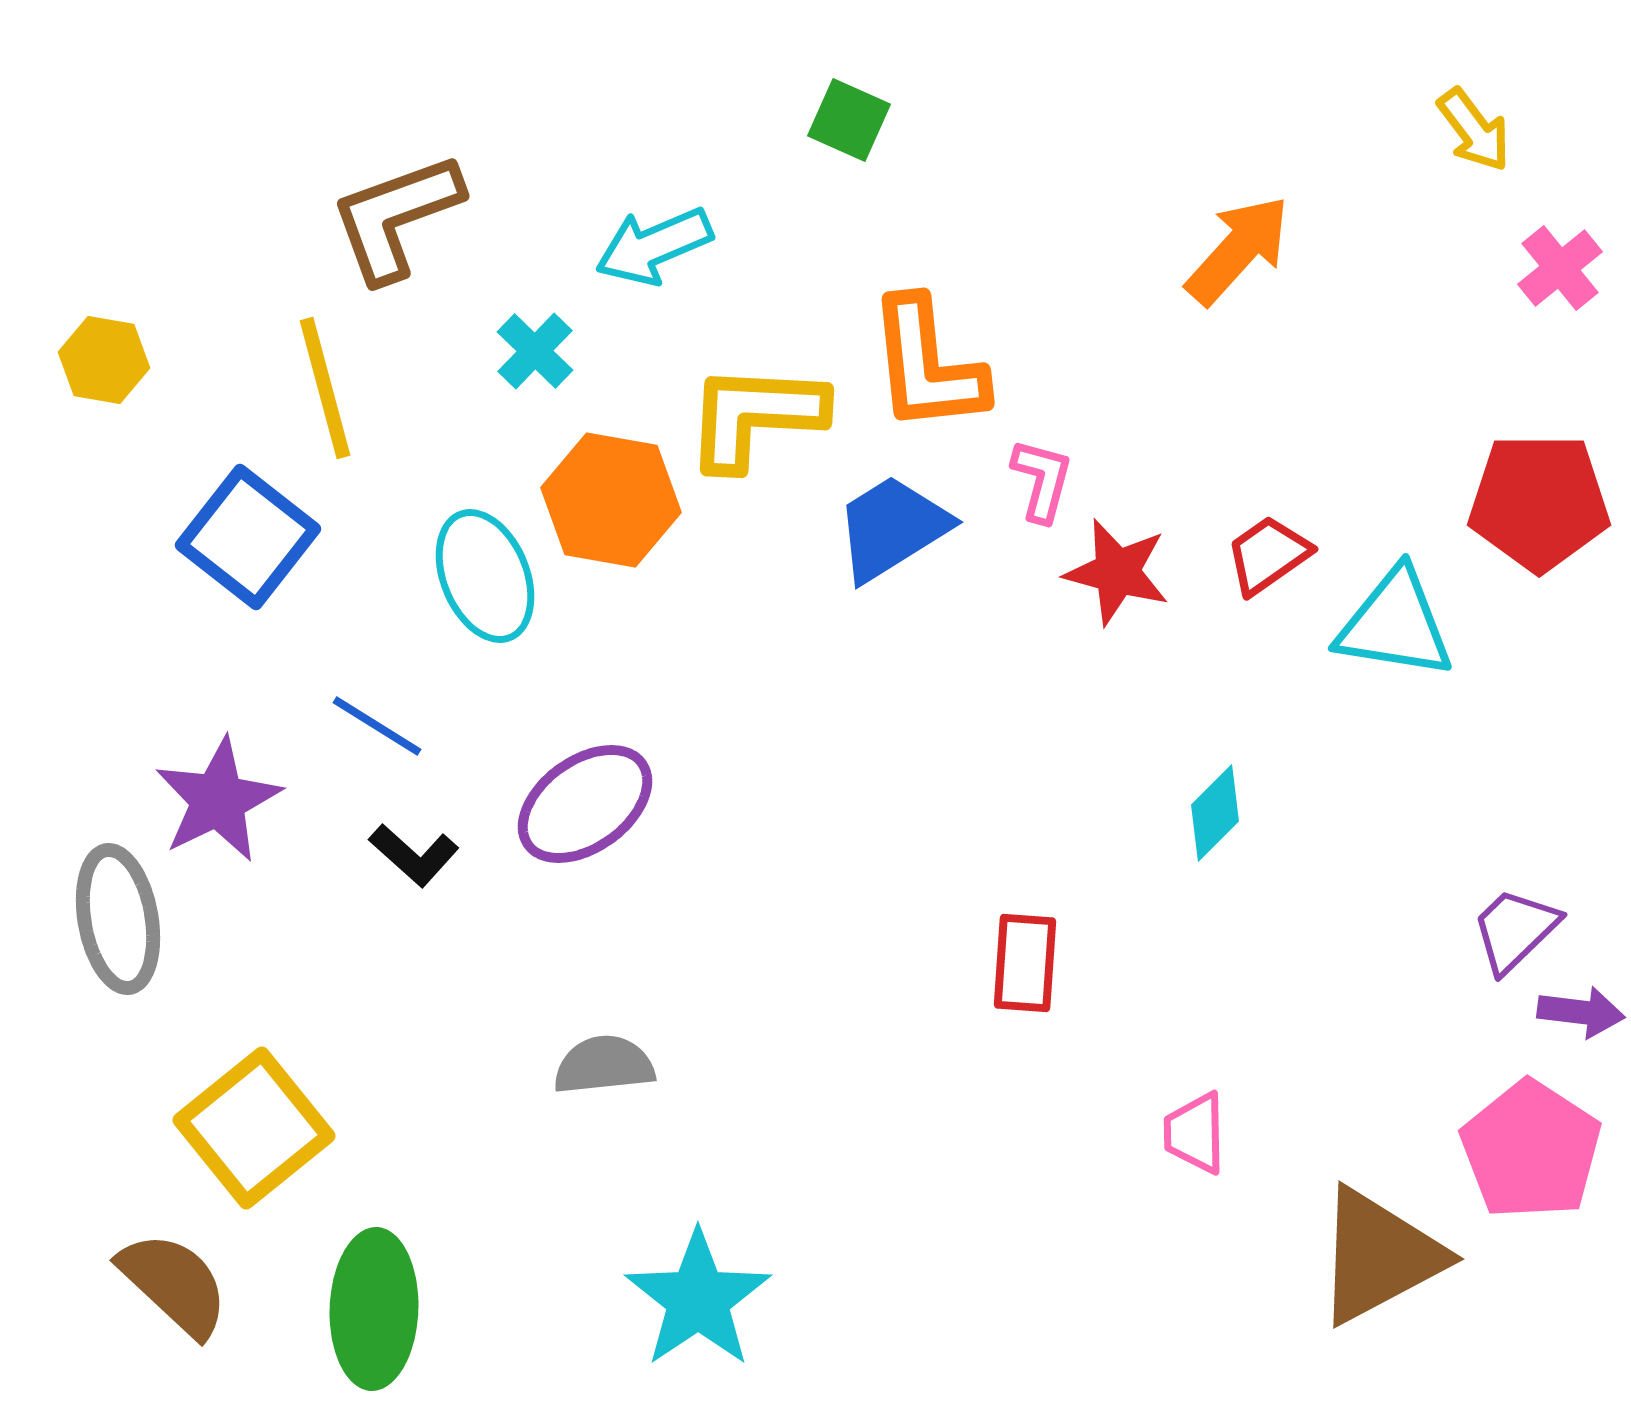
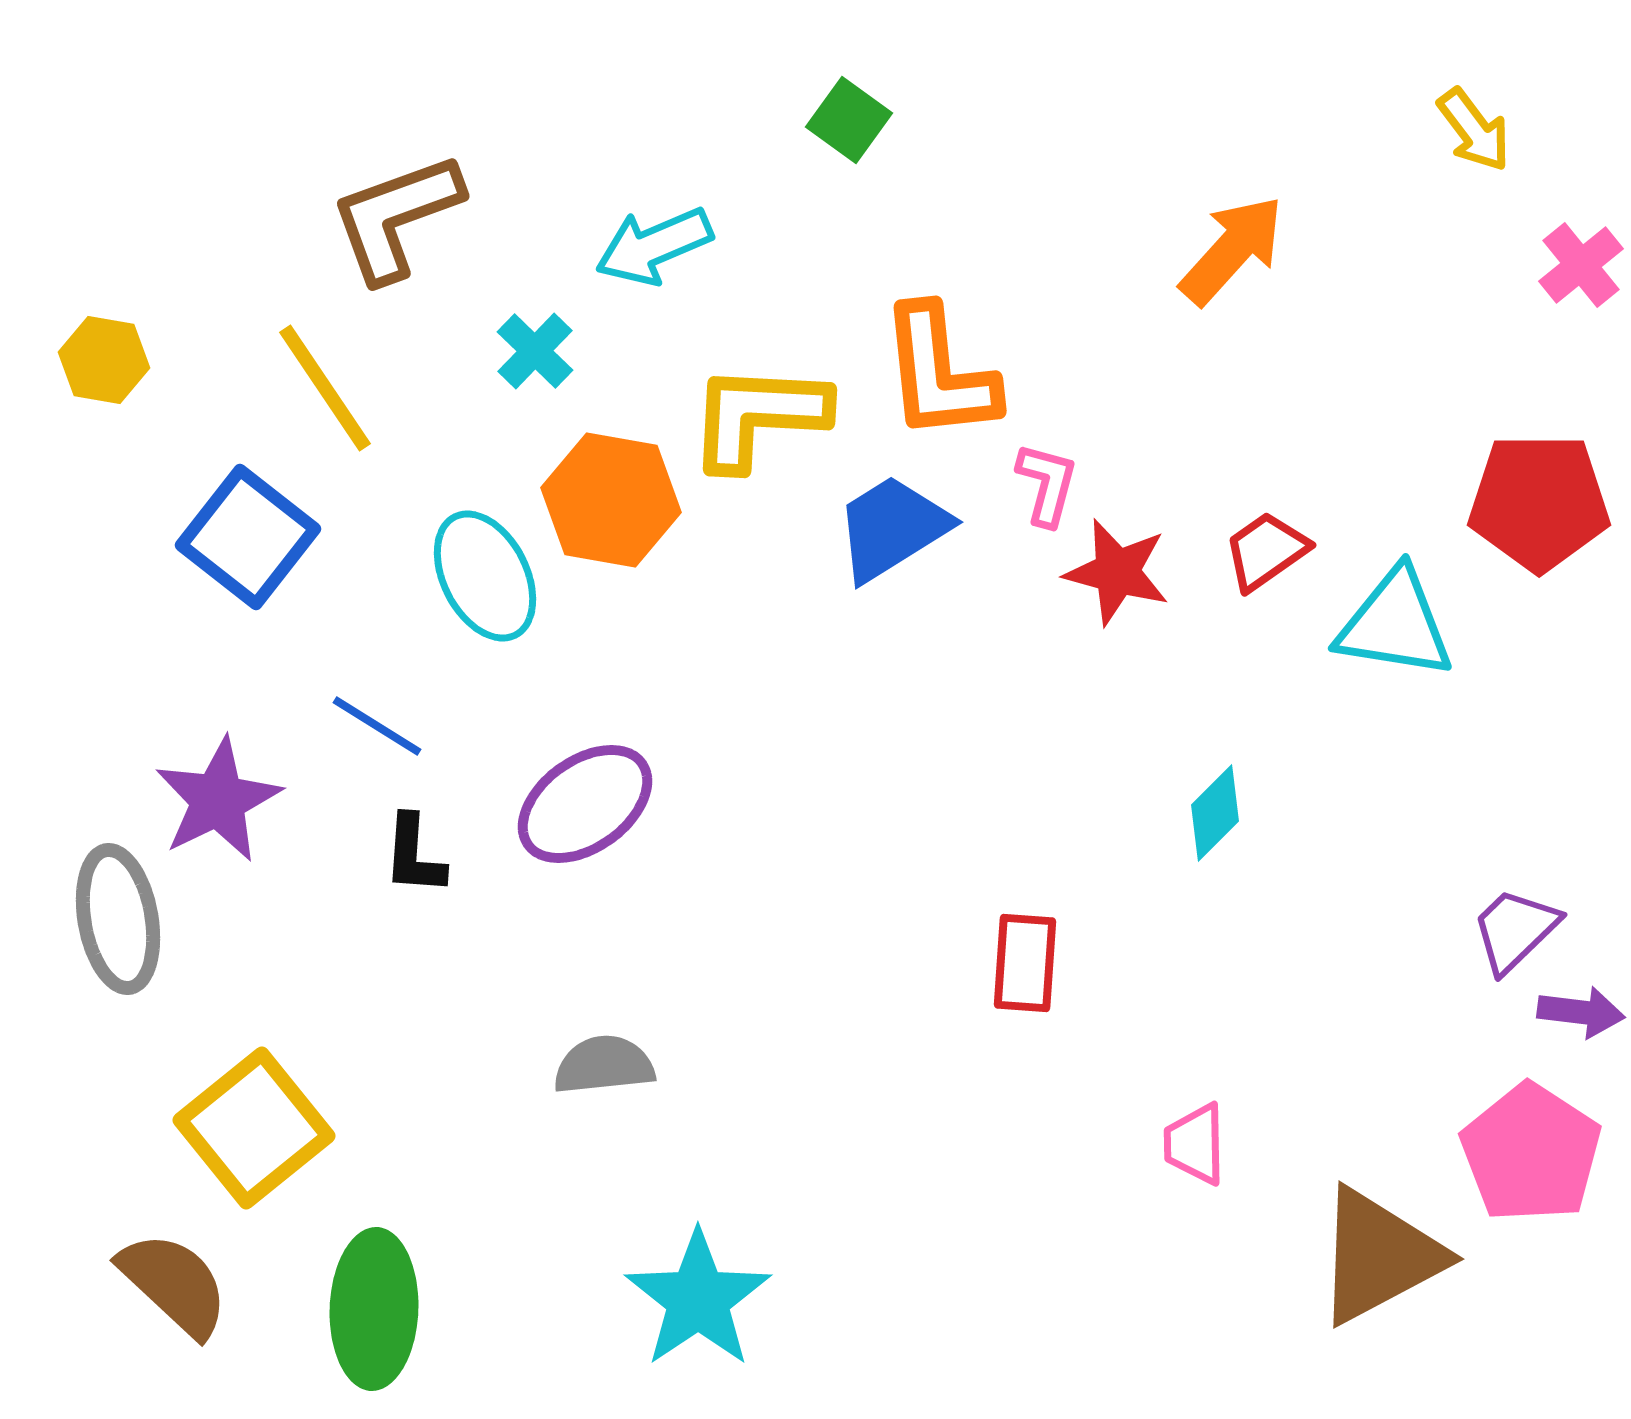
green square: rotated 12 degrees clockwise
orange arrow: moved 6 px left
pink cross: moved 21 px right, 3 px up
orange L-shape: moved 12 px right, 8 px down
yellow line: rotated 19 degrees counterclockwise
yellow L-shape: moved 3 px right
pink L-shape: moved 5 px right, 4 px down
red trapezoid: moved 2 px left, 4 px up
cyan ellipse: rotated 5 degrees counterclockwise
black L-shape: rotated 52 degrees clockwise
pink trapezoid: moved 11 px down
pink pentagon: moved 3 px down
